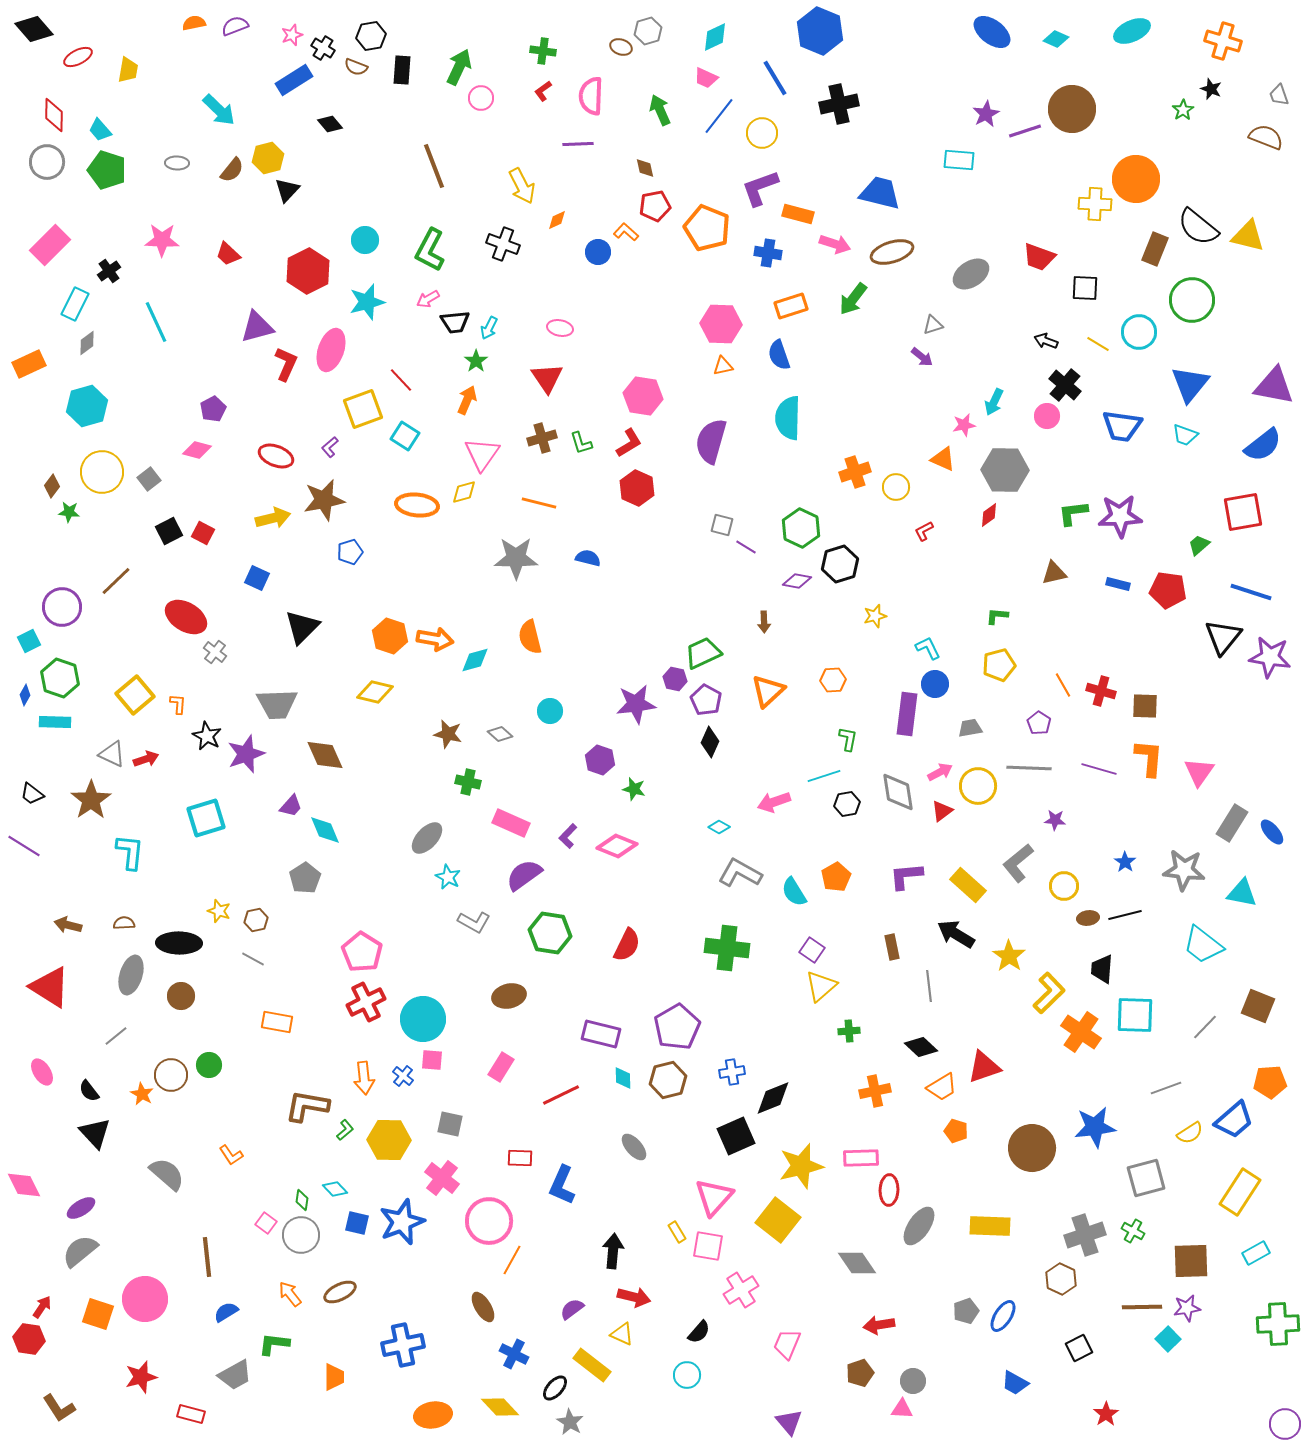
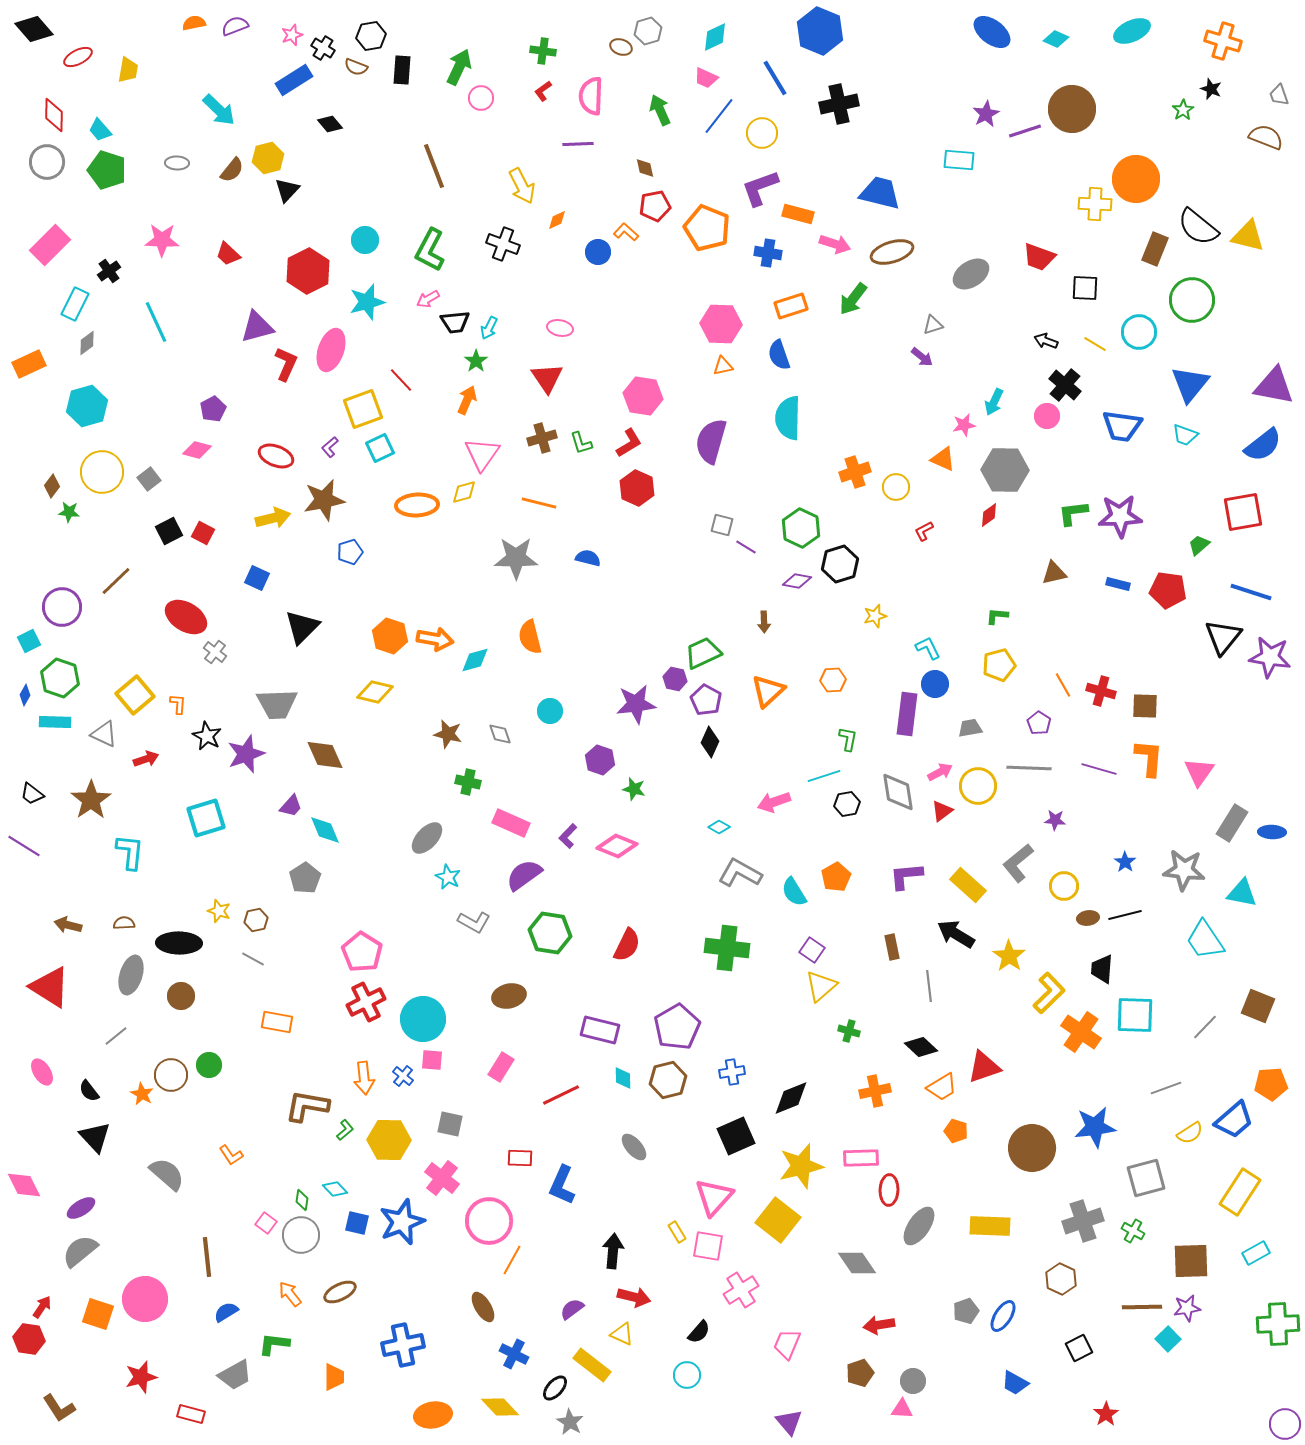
yellow line at (1098, 344): moved 3 px left
cyan square at (405, 436): moved 25 px left, 12 px down; rotated 32 degrees clockwise
orange ellipse at (417, 505): rotated 9 degrees counterclockwise
gray diamond at (500, 734): rotated 30 degrees clockwise
gray triangle at (112, 754): moved 8 px left, 20 px up
blue ellipse at (1272, 832): rotated 48 degrees counterclockwise
cyan trapezoid at (1203, 945): moved 2 px right, 5 px up; rotated 18 degrees clockwise
green cross at (849, 1031): rotated 20 degrees clockwise
purple rectangle at (601, 1034): moved 1 px left, 4 px up
orange pentagon at (1270, 1082): moved 1 px right, 2 px down
black diamond at (773, 1098): moved 18 px right
black triangle at (95, 1133): moved 4 px down
gray cross at (1085, 1235): moved 2 px left, 14 px up
